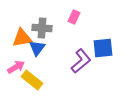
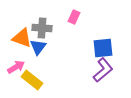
orange triangle: rotated 30 degrees clockwise
blue triangle: moved 1 px right, 1 px up
purple L-shape: moved 22 px right, 9 px down
